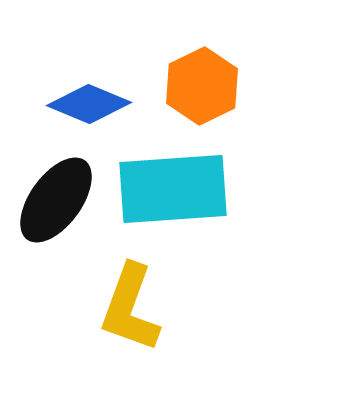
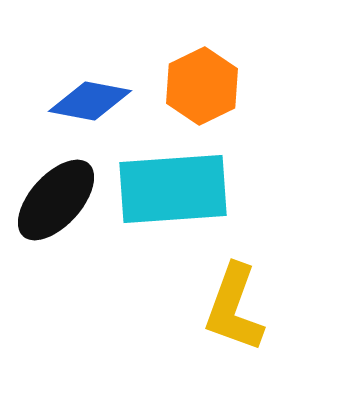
blue diamond: moved 1 px right, 3 px up; rotated 12 degrees counterclockwise
black ellipse: rotated 6 degrees clockwise
yellow L-shape: moved 104 px right
